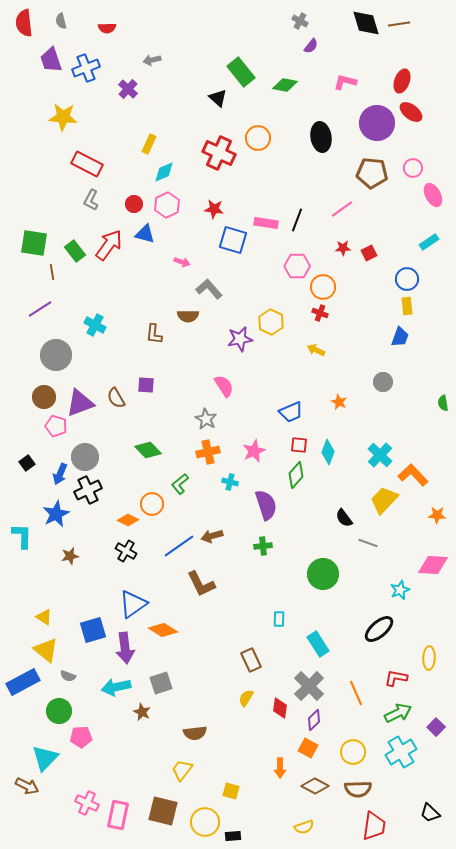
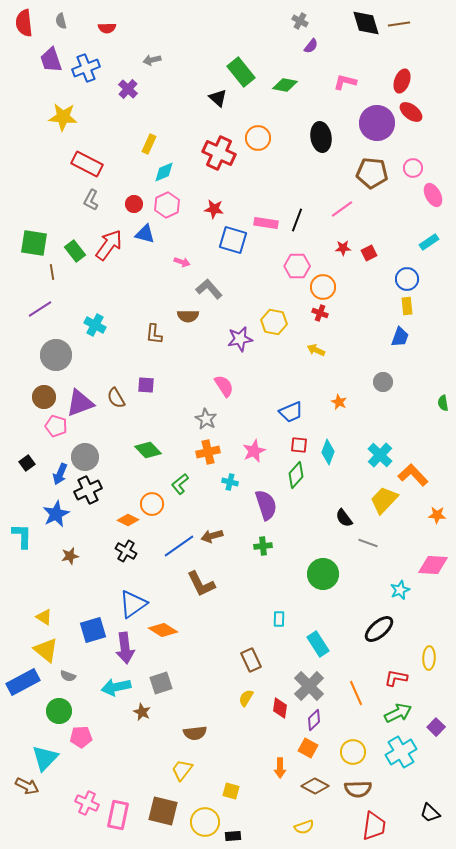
yellow hexagon at (271, 322): moved 3 px right; rotated 15 degrees counterclockwise
